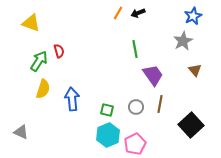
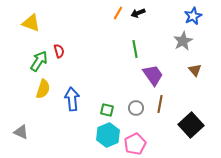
gray circle: moved 1 px down
